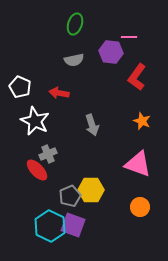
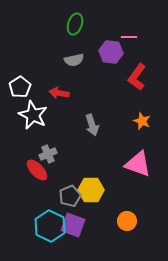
white pentagon: rotated 15 degrees clockwise
white star: moved 2 px left, 6 px up
orange circle: moved 13 px left, 14 px down
